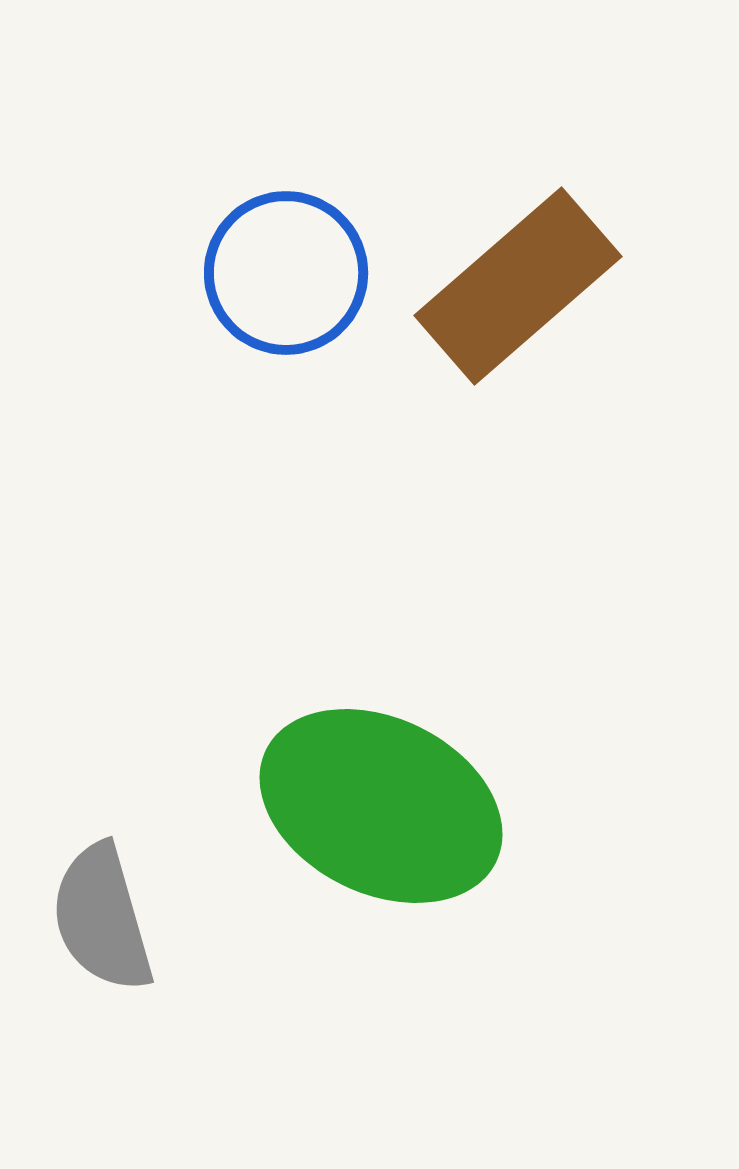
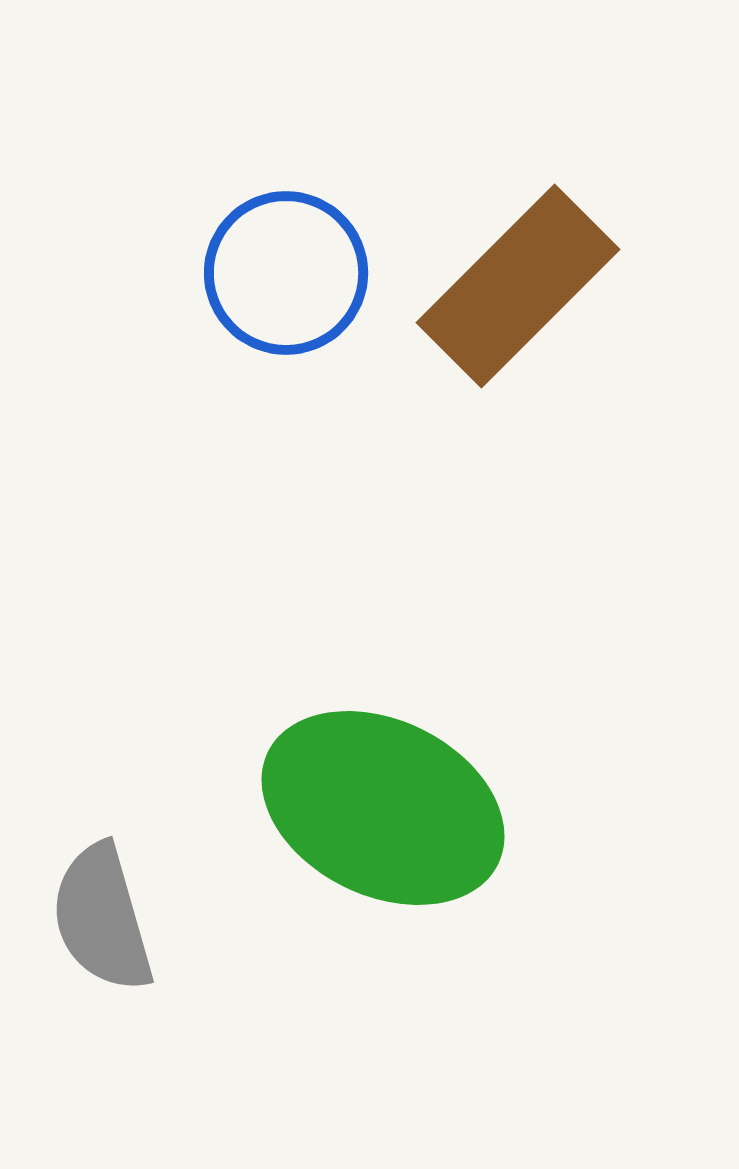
brown rectangle: rotated 4 degrees counterclockwise
green ellipse: moved 2 px right, 2 px down
